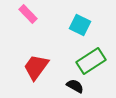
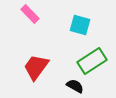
pink rectangle: moved 2 px right
cyan square: rotated 10 degrees counterclockwise
green rectangle: moved 1 px right
